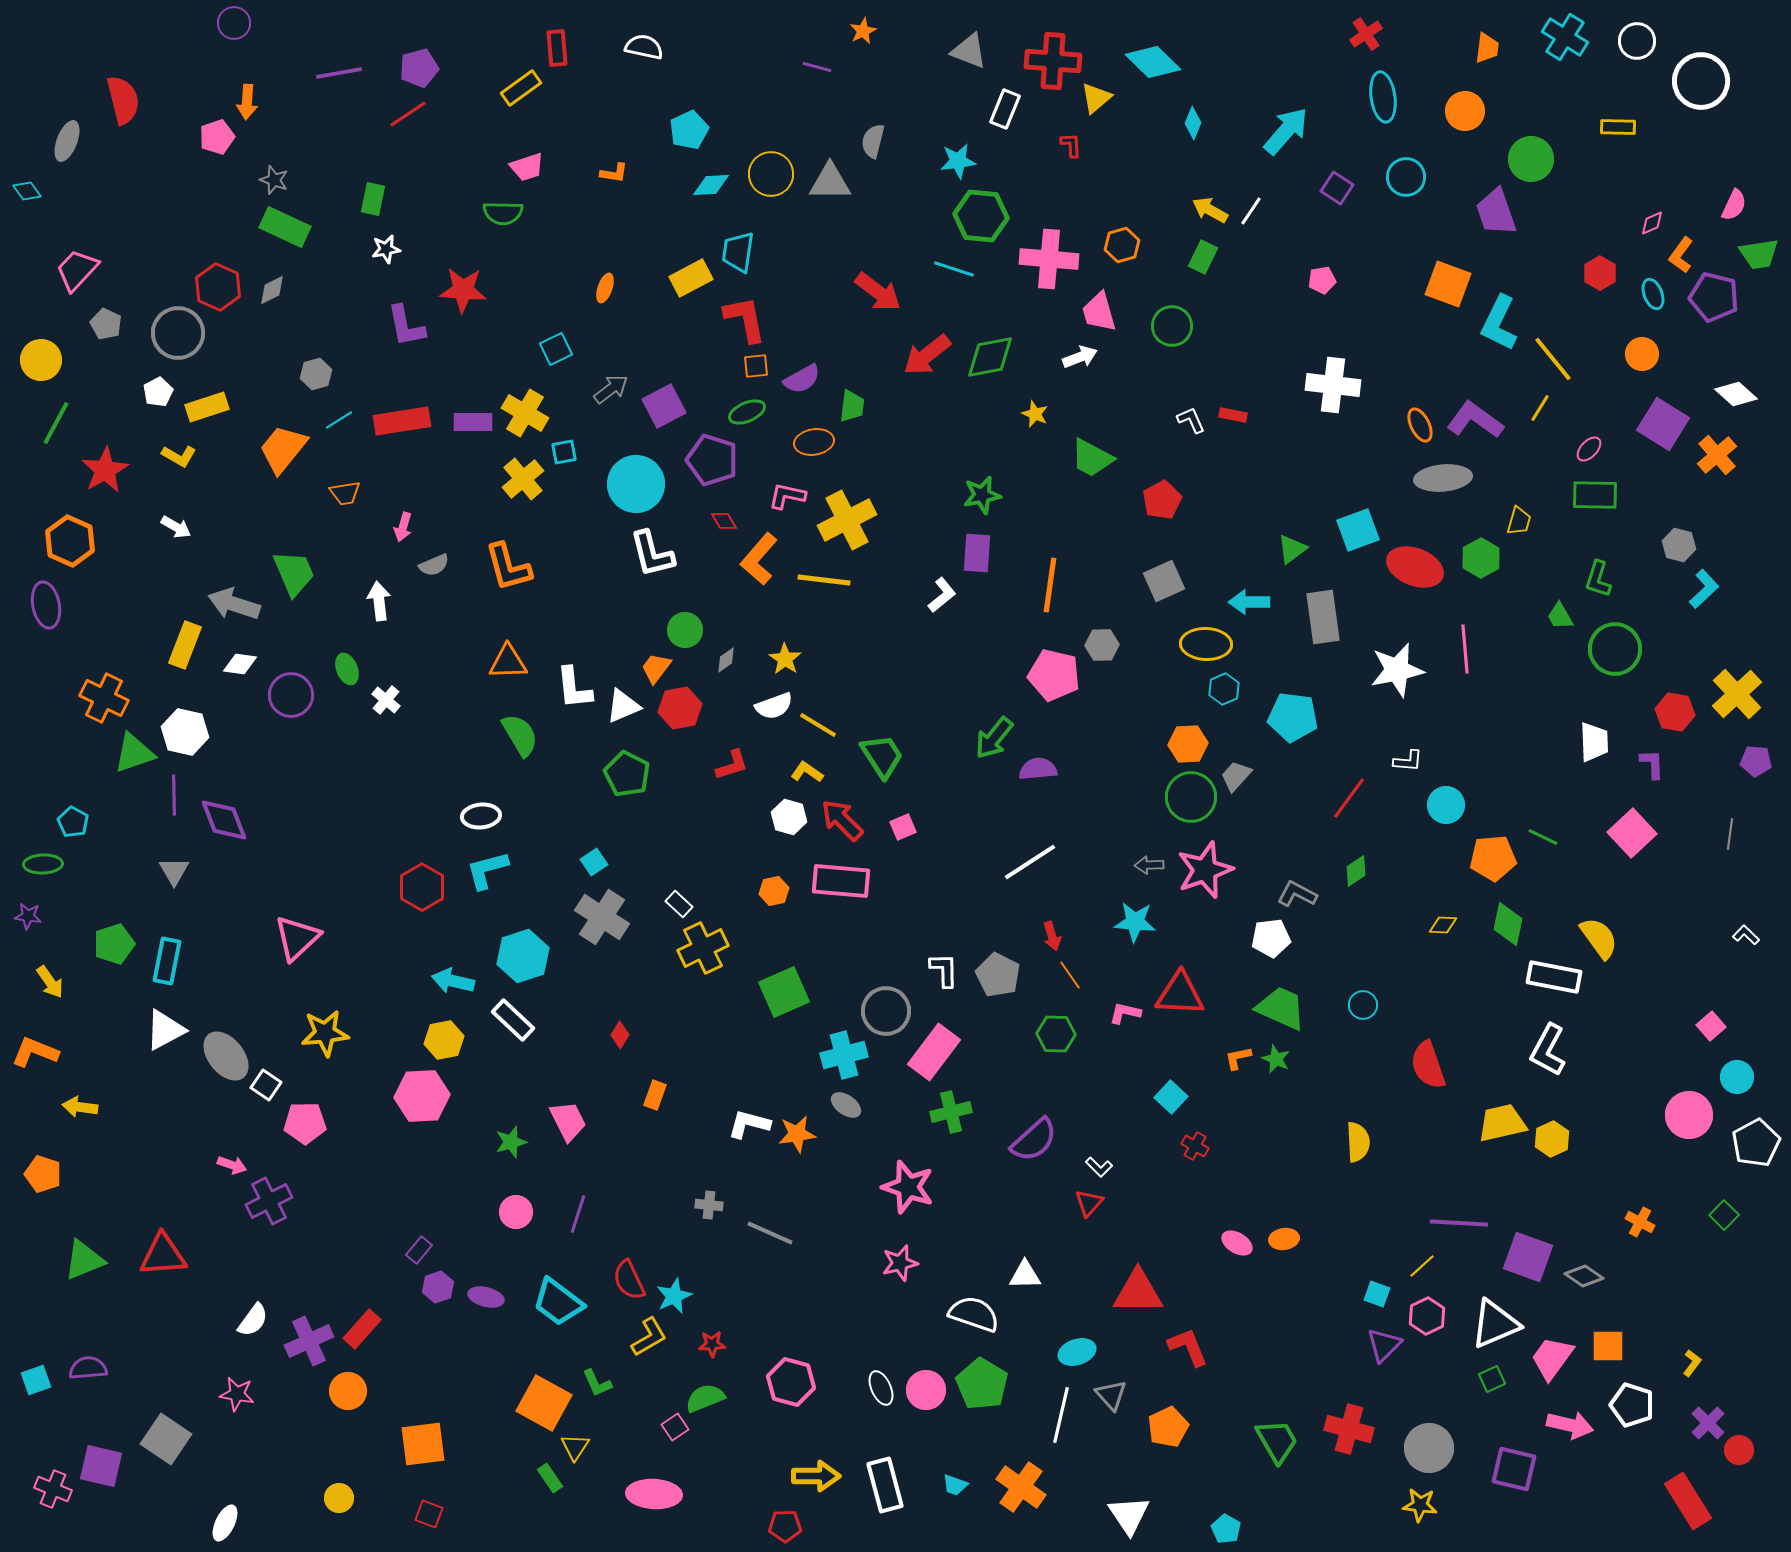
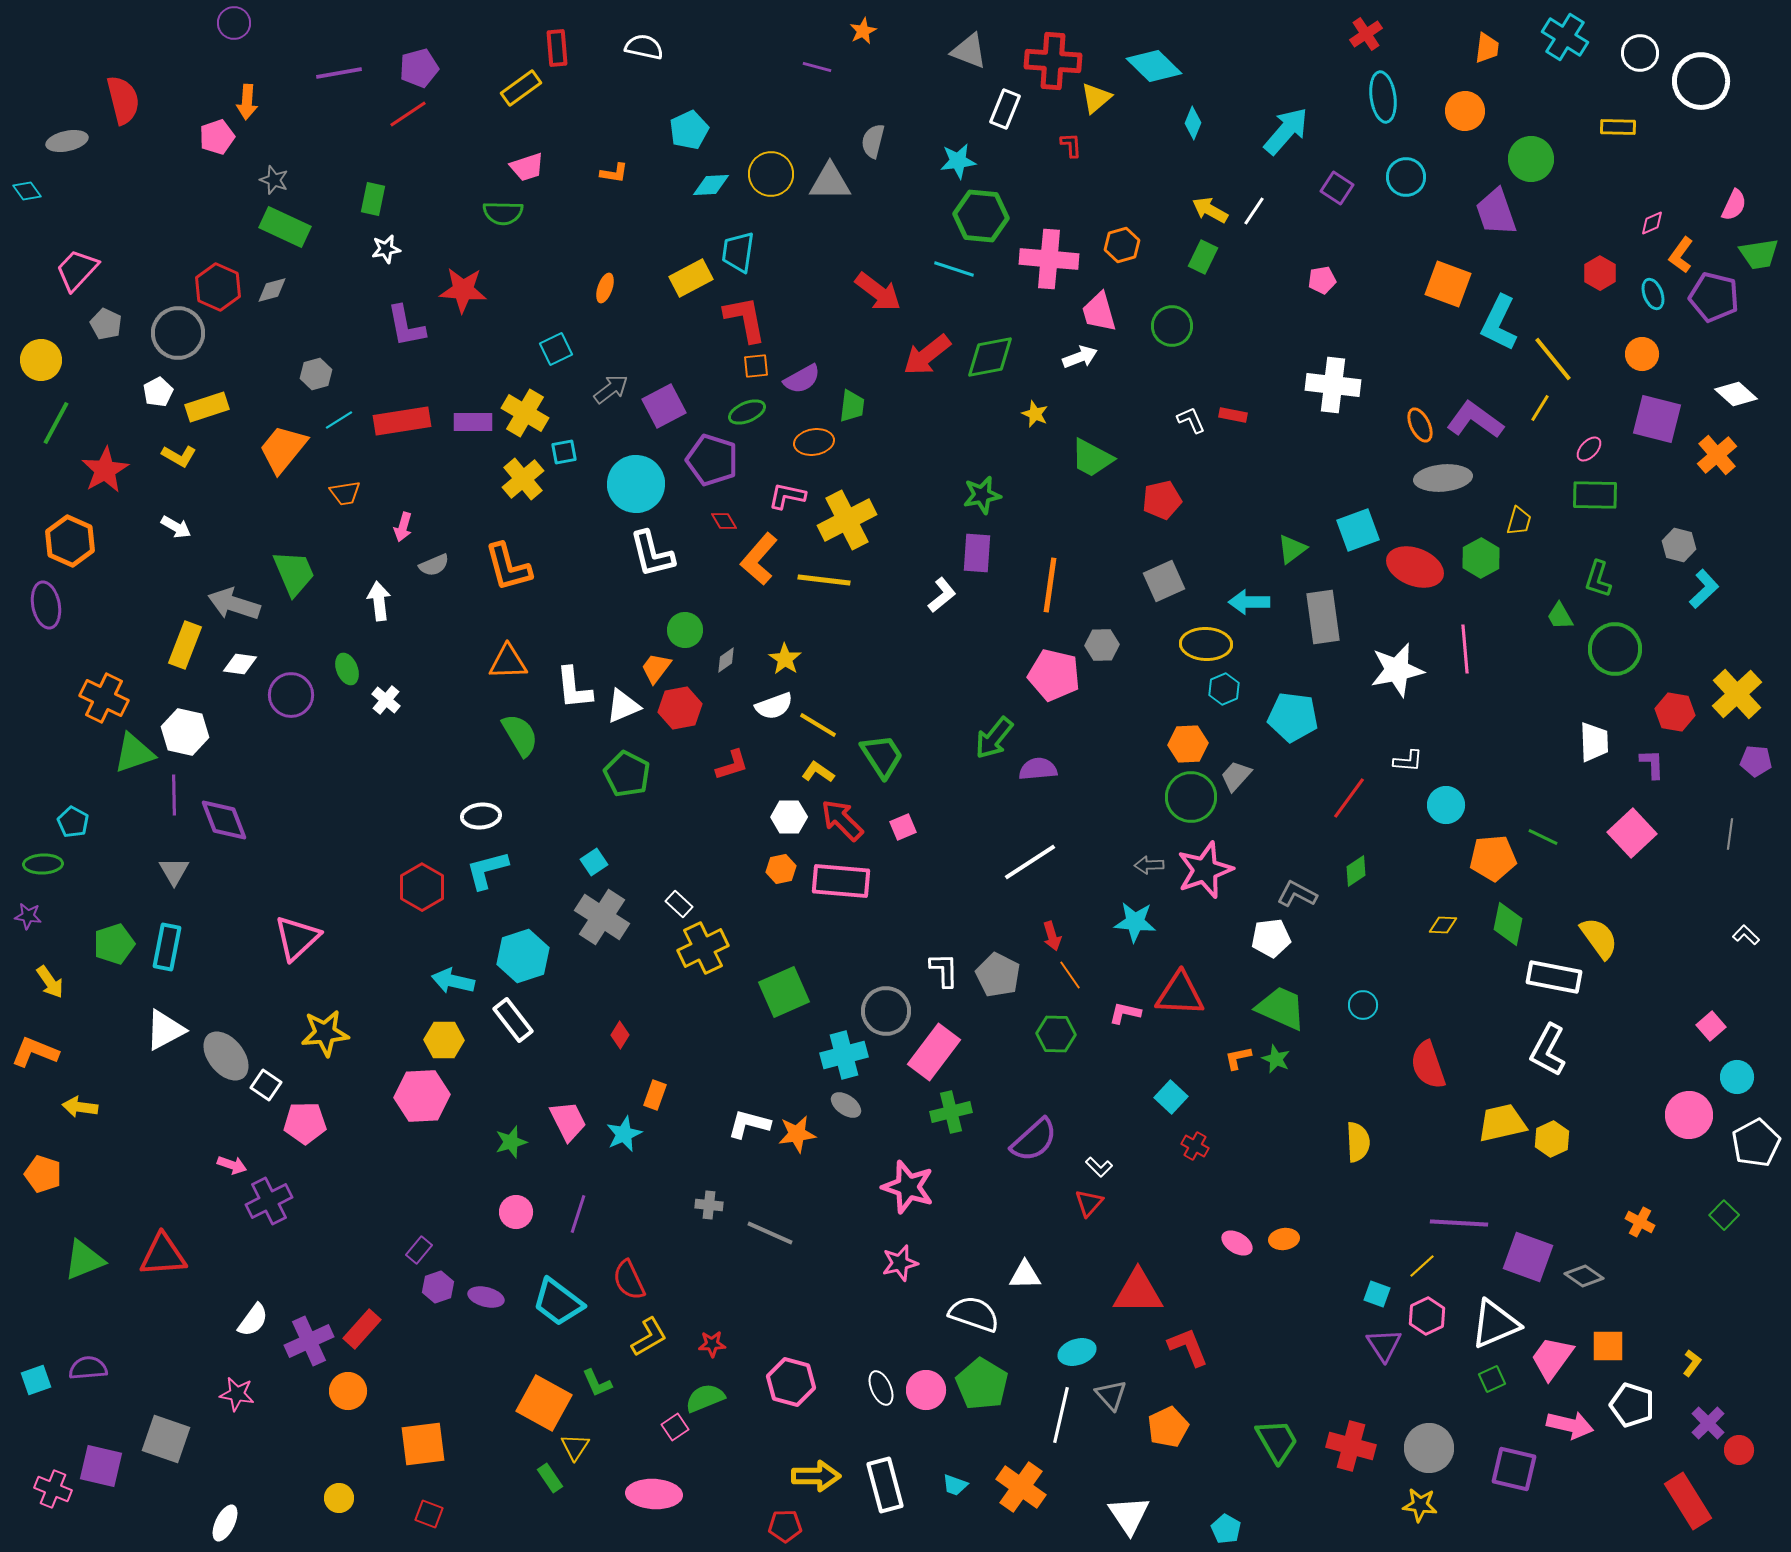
white circle at (1637, 41): moved 3 px right, 12 px down
cyan diamond at (1153, 62): moved 1 px right, 4 px down
gray ellipse at (67, 141): rotated 57 degrees clockwise
white line at (1251, 211): moved 3 px right
gray diamond at (272, 290): rotated 12 degrees clockwise
purple square at (1663, 424): moved 6 px left, 5 px up; rotated 18 degrees counterclockwise
red pentagon at (1162, 500): rotated 15 degrees clockwise
yellow L-shape at (807, 772): moved 11 px right
white hexagon at (789, 817): rotated 16 degrees counterclockwise
orange hexagon at (774, 891): moved 7 px right, 22 px up
cyan rectangle at (167, 961): moved 14 px up
white rectangle at (513, 1020): rotated 9 degrees clockwise
yellow hexagon at (444, 1040): rotated 12 degrees clockwise
cyan star at (674, 1296): moved 50 px left, 162 px up
purple triangle at (1384, 1345): rotated 18 degrees counterclockwise
red cross at (1349, 1429): moved 2 px right, 17 px down
gray square at (166, 1439): rotated 15 degrees counterclockwise
